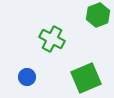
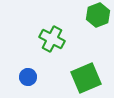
blue circle: moved 1 px right
